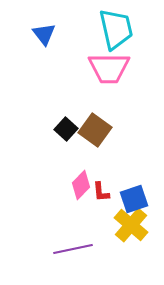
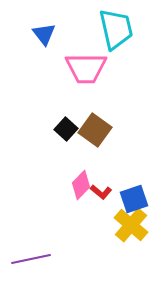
pink trapezoid: moved 23 px left
red L-shape: rotated 45 degrees counterclockwise
purple line: moved 42 px left, 10 px down
